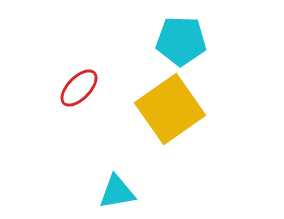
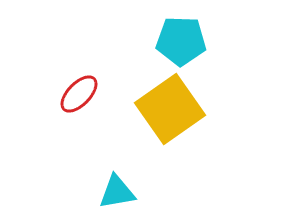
red ellipse: moved 6 px down
